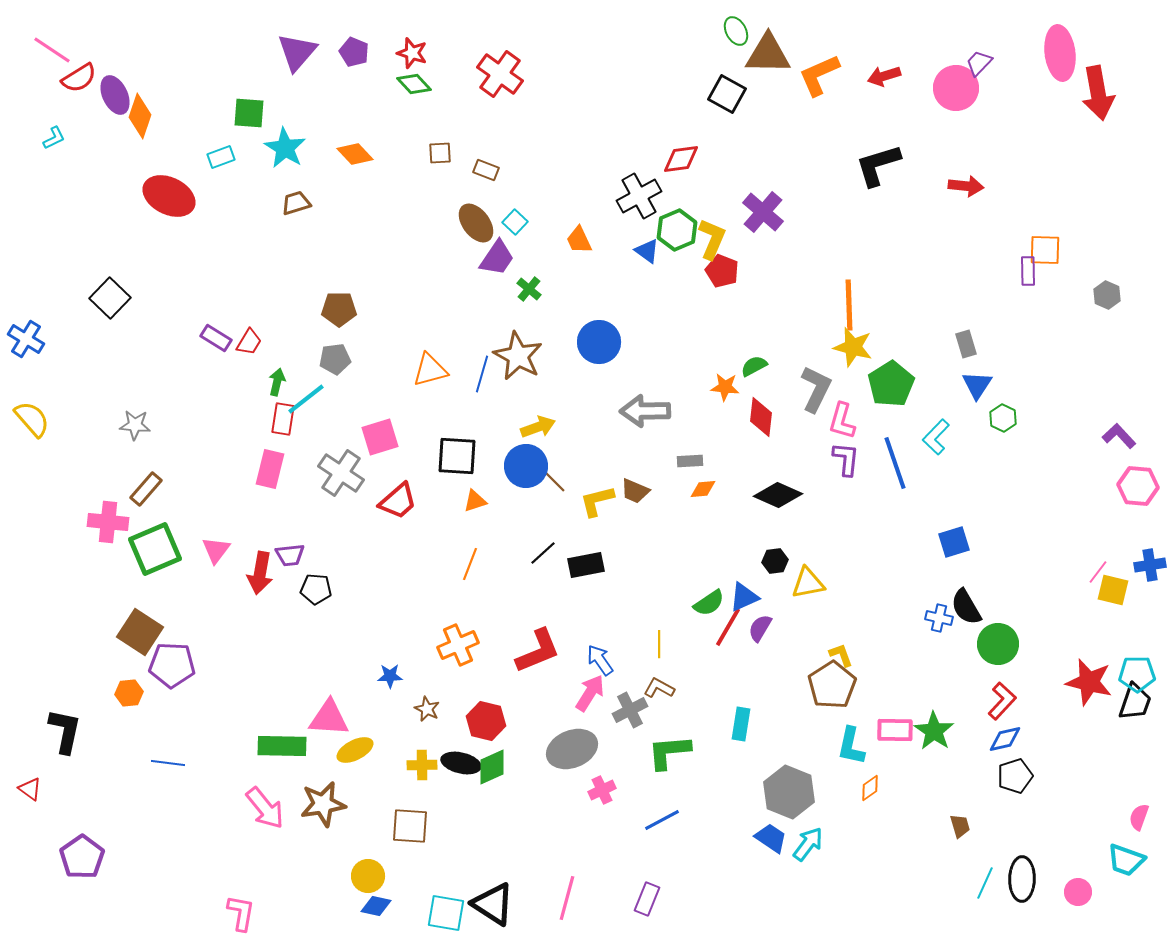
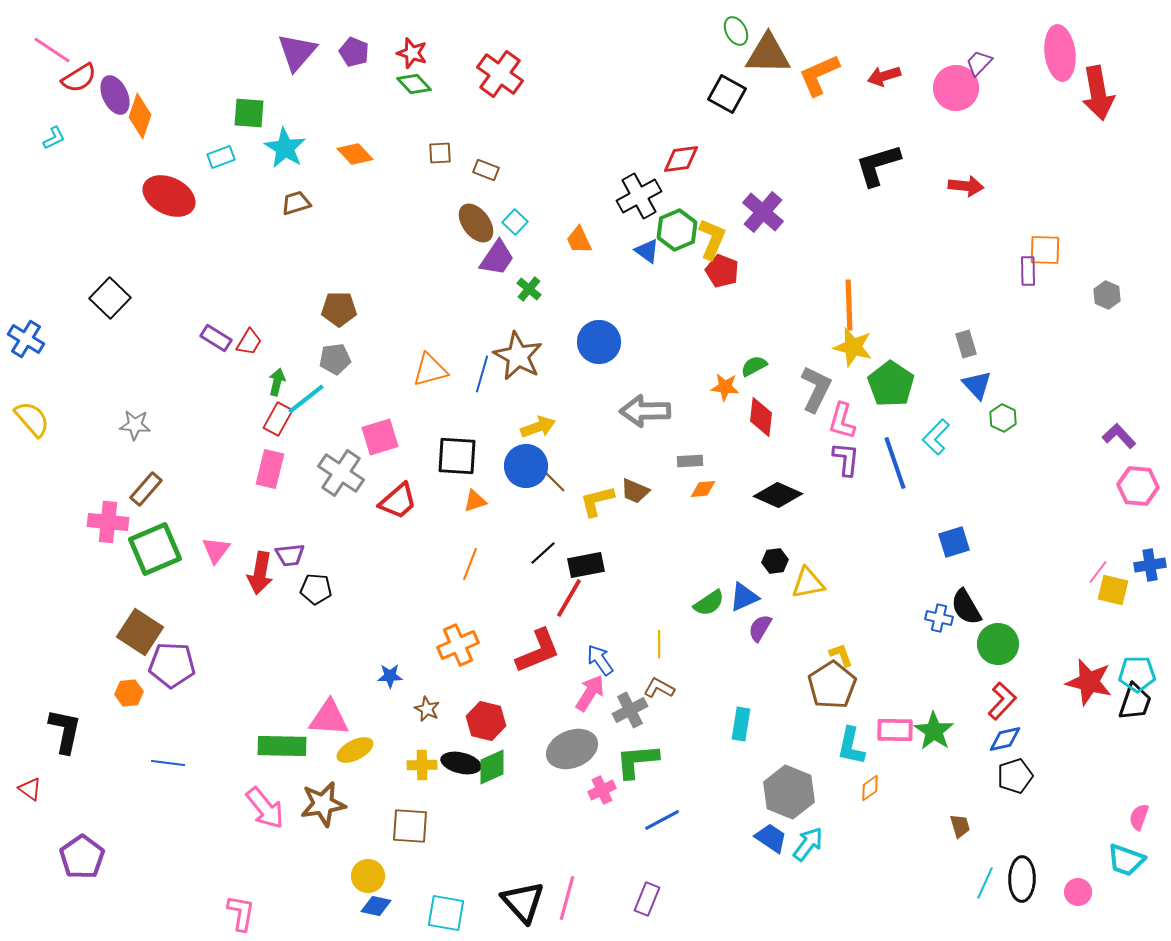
green pentagon at (891, 384): rotated 6 degrees counterclockwise
blue triangle at (977, 385): rotated 16 degrees counterclockwise
red rectangle at (283, 419): moved 5 px left; rotated 20 degrees clockwise
red line at (728, 627): moved 159 px left, 29 px up
green L-shape at (669, 752): moved 32 px left, 9 px down
black triangle at (493, 904): moved 30 px right, 2 px up; rotated 15 degrees clockwise
